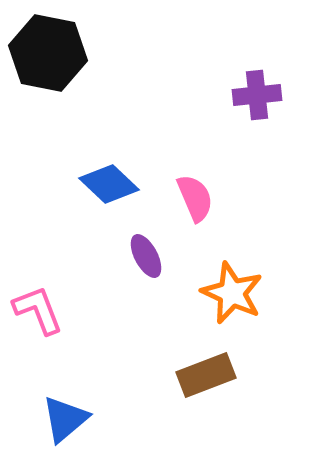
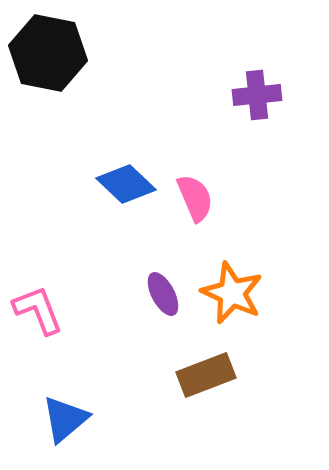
blue diamond: moved 17 px right
purple ellipse: moved 17 px right, 38 px down
